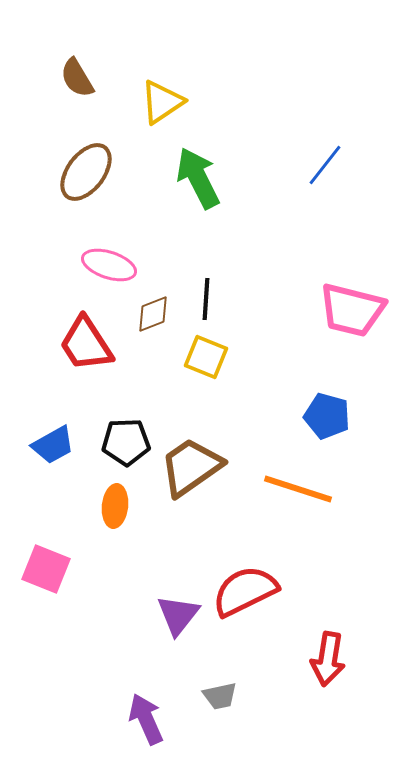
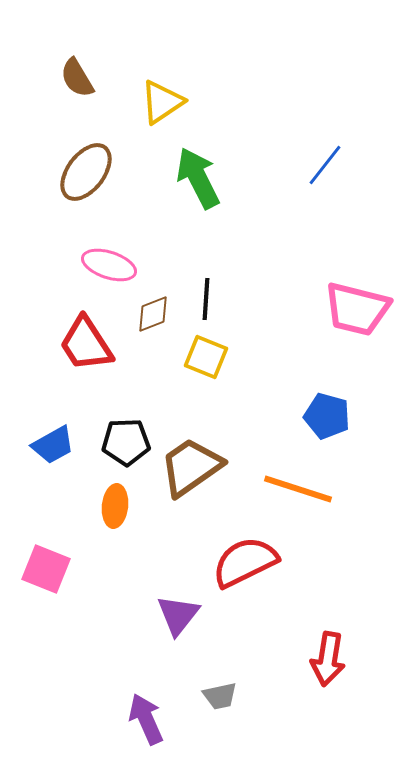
pink trapezoid: moved 5 px right, 1 px up
red semicircle: moved 29 px up
